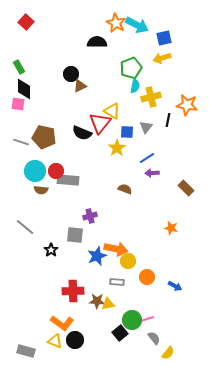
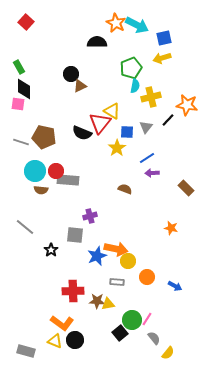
black line at (168, 120): rotated 32 degrees clockwise
pink line at (147, 319): rotated 40 degrees counterclockwise
